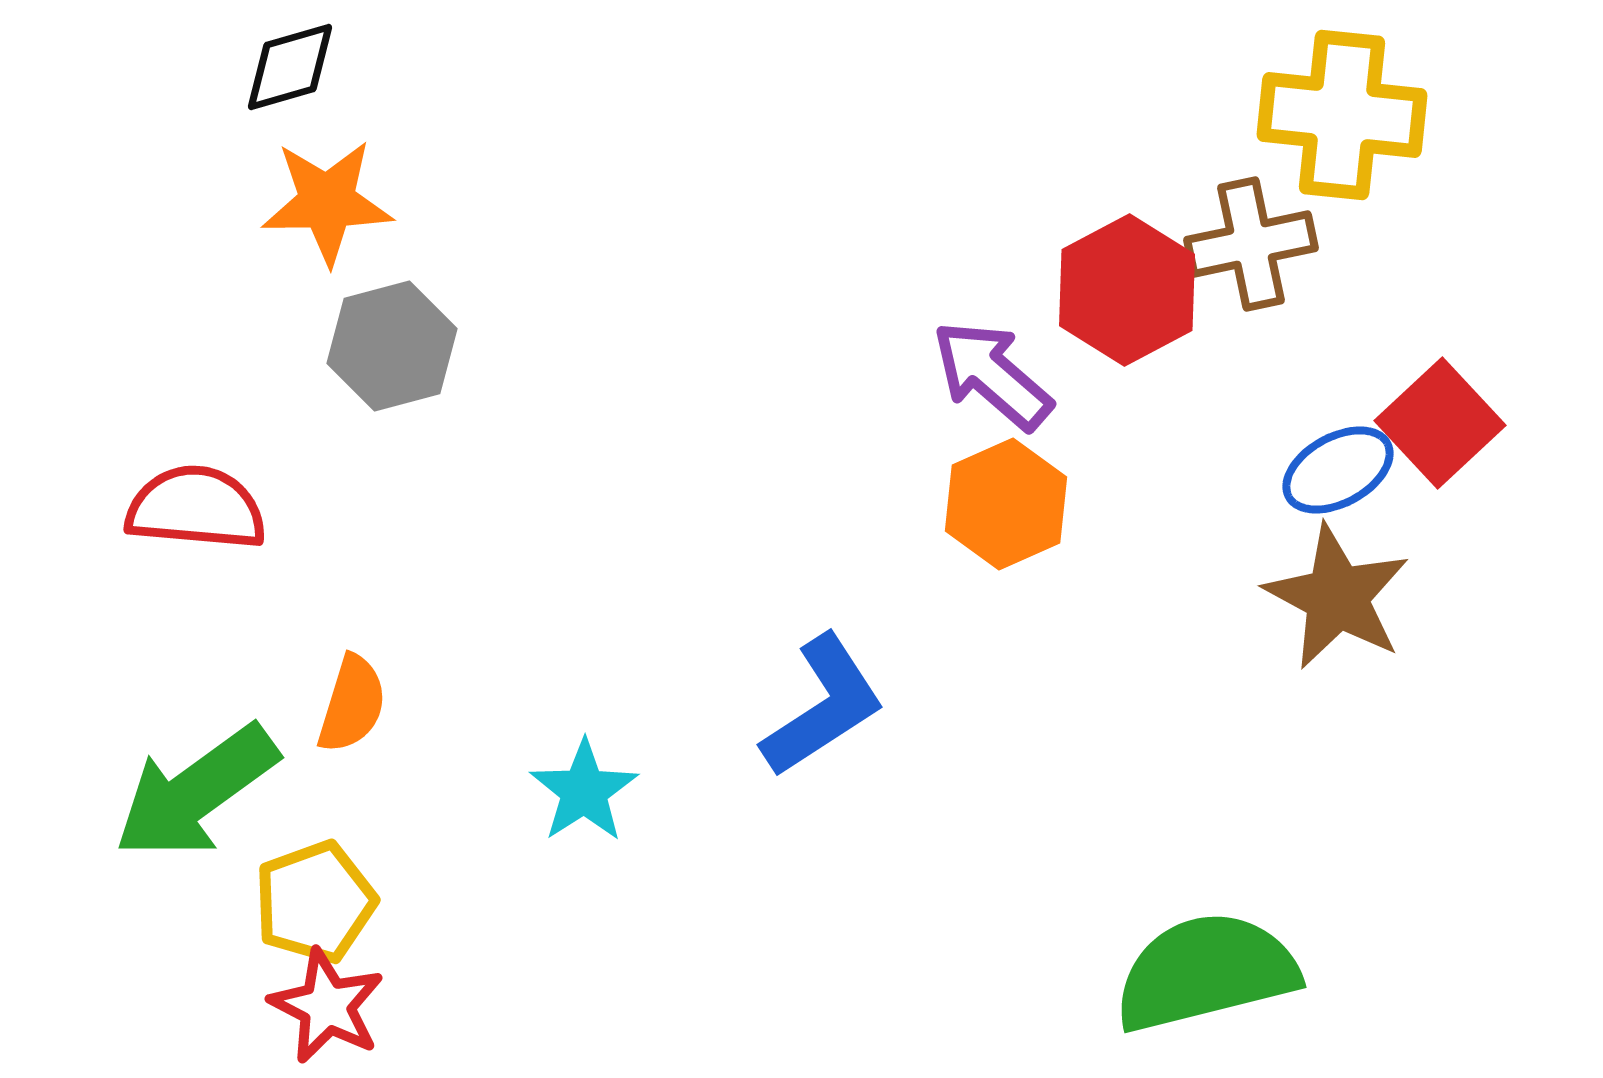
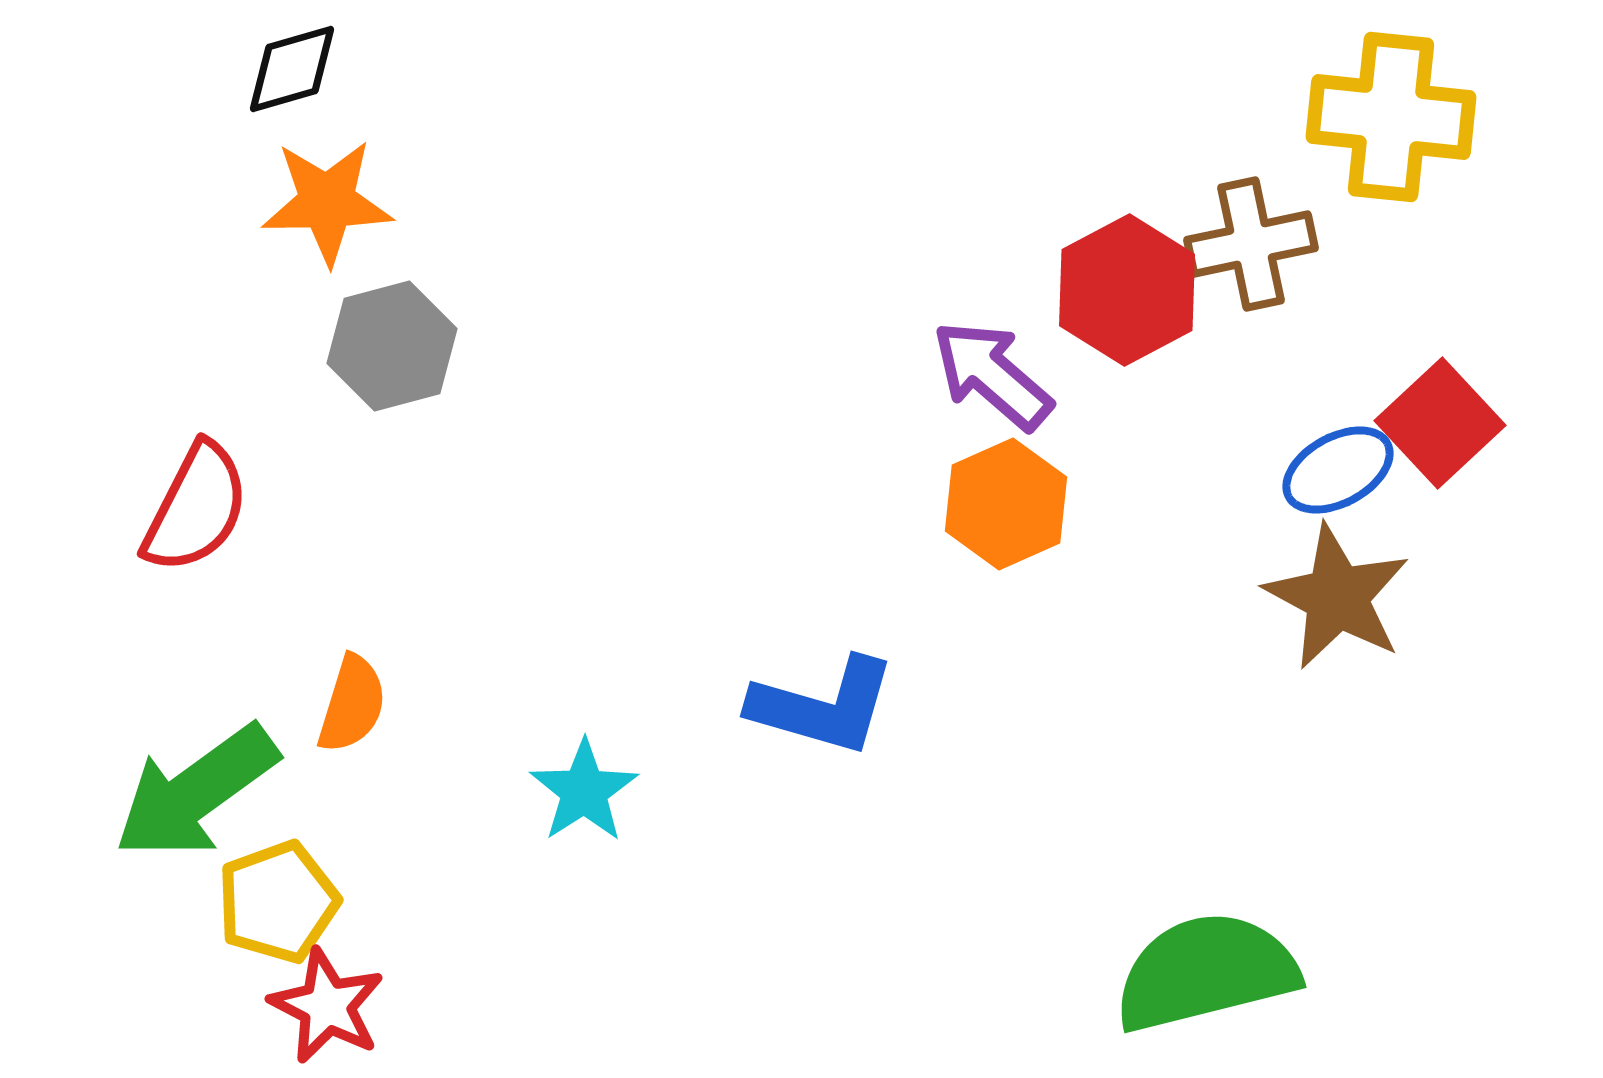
black diamond: moved 2 px right, 2 px down
yellow cross: moved 49 px right, 2 px down
red semicircle: rotated 112 degrees clockwise
blue L-shape: rotated 49 degrees clockwise
yellow pentagon: moved 37 px left
